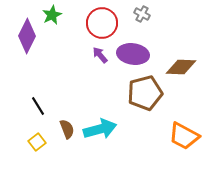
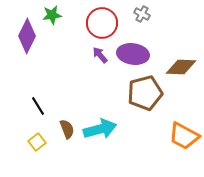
green star: rotated 18 degrees clockwise
